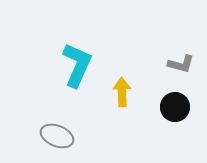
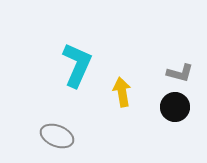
gray L-shape: moved 1 px left, 9 px down
yellow arrow: rotated 8 degrees counterclockwise
